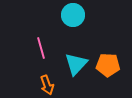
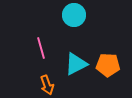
cyan circle: moved 1 px right
cyan triangle: rotated 20 degrees clockwise
